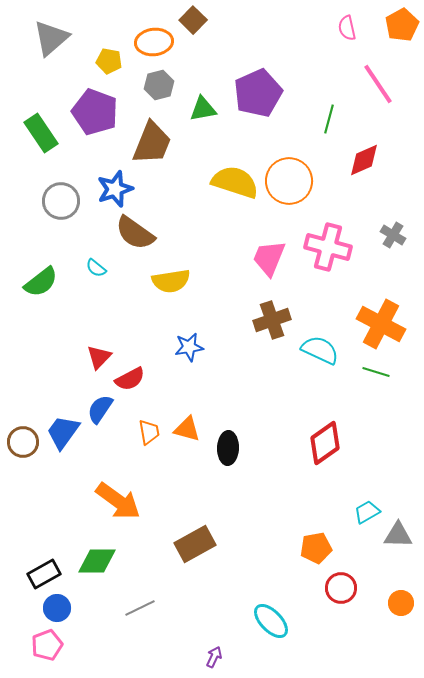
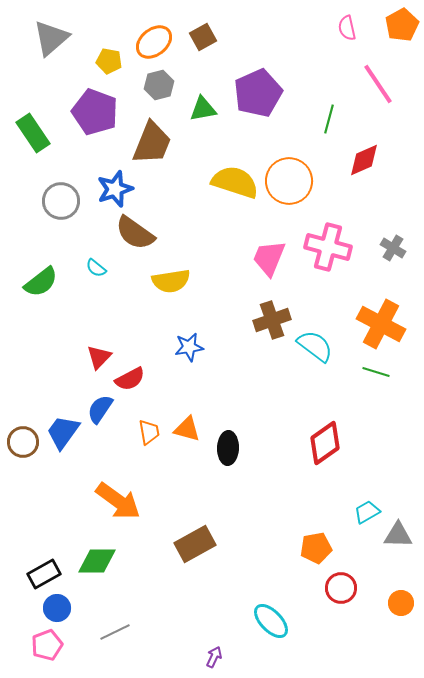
brown square at (193, 20): moved 10 px right, 17 px down; rotated 16 degrees clockwise
orange ellipse at (154, 42): rotated 33 degrees counterclockwise
green rectangle at (41, 133): moved 8 px left
gray cross at (393, 235): moved 13 px down
cyan semicircle at (320, 350): moved 5 px left, 4 px up; rotated 12 degrees clockwise
gray line at (140, 608): moved 25 px left, 24 px down
